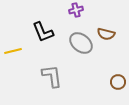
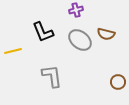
gray ellipse: moved 1 px left, 3 px up
